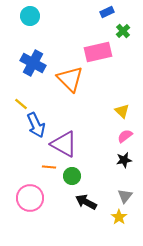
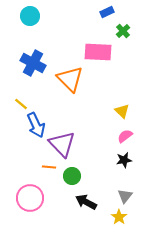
pink rectangle: rotated 16 degrees clockwise
purple triangle: moved 2 px left; rotated 16 degrees clockwise
